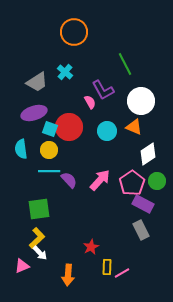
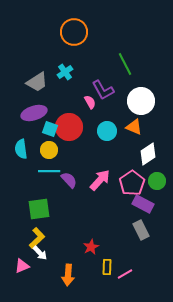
cyan cross: rotated 14 degrees clockwise
pink line: moved 3 px right, 1 px down
